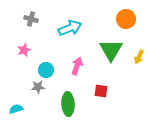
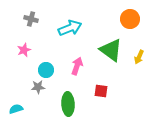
orange circle: moved 4 px right
green triangle: rotated 25 degrees counterclockwise
